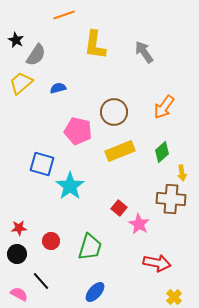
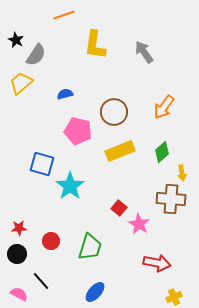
blue semicircle: moved 7 px right, 6 px down
yellow cross: rotated 21 degrees clockwise
